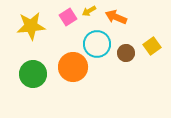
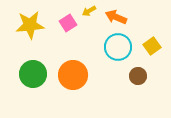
pink square: moved 6 px down
yellow star: moved 1 px left, 1 px up
cyan circle: moved 21 px right, 3 px down
brown circle: moved 12 px right, 23 px down
orange circle: moved 8 px down
